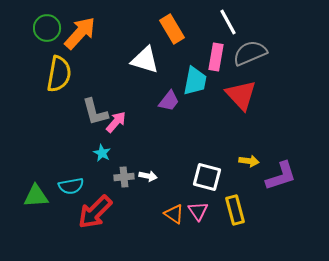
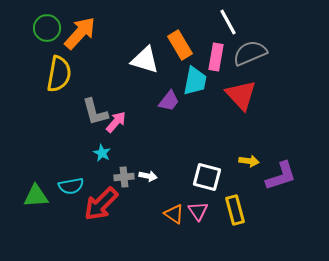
orange rectangle: moved 8 px right, 16 px down
red arrow: moved 6 px right, 8 px up
